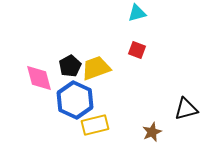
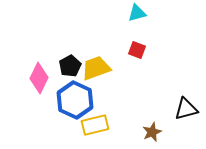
pink diamond: rotated 40 degrees clockwise
